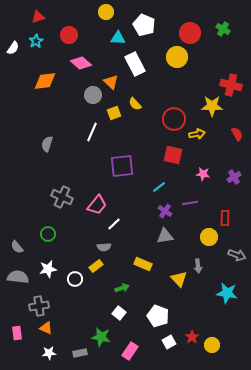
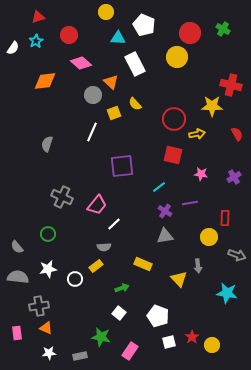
pink star at (203, 174): moved 2 px left
white square at (169, 342): rotated 16 degrees clockwise
gray rectangle at (80, 353): moved 3 px down
